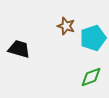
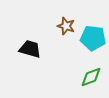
cyan pentagon: rotated 25 degrees clockwise
black trapezoid: moved 11 px right
